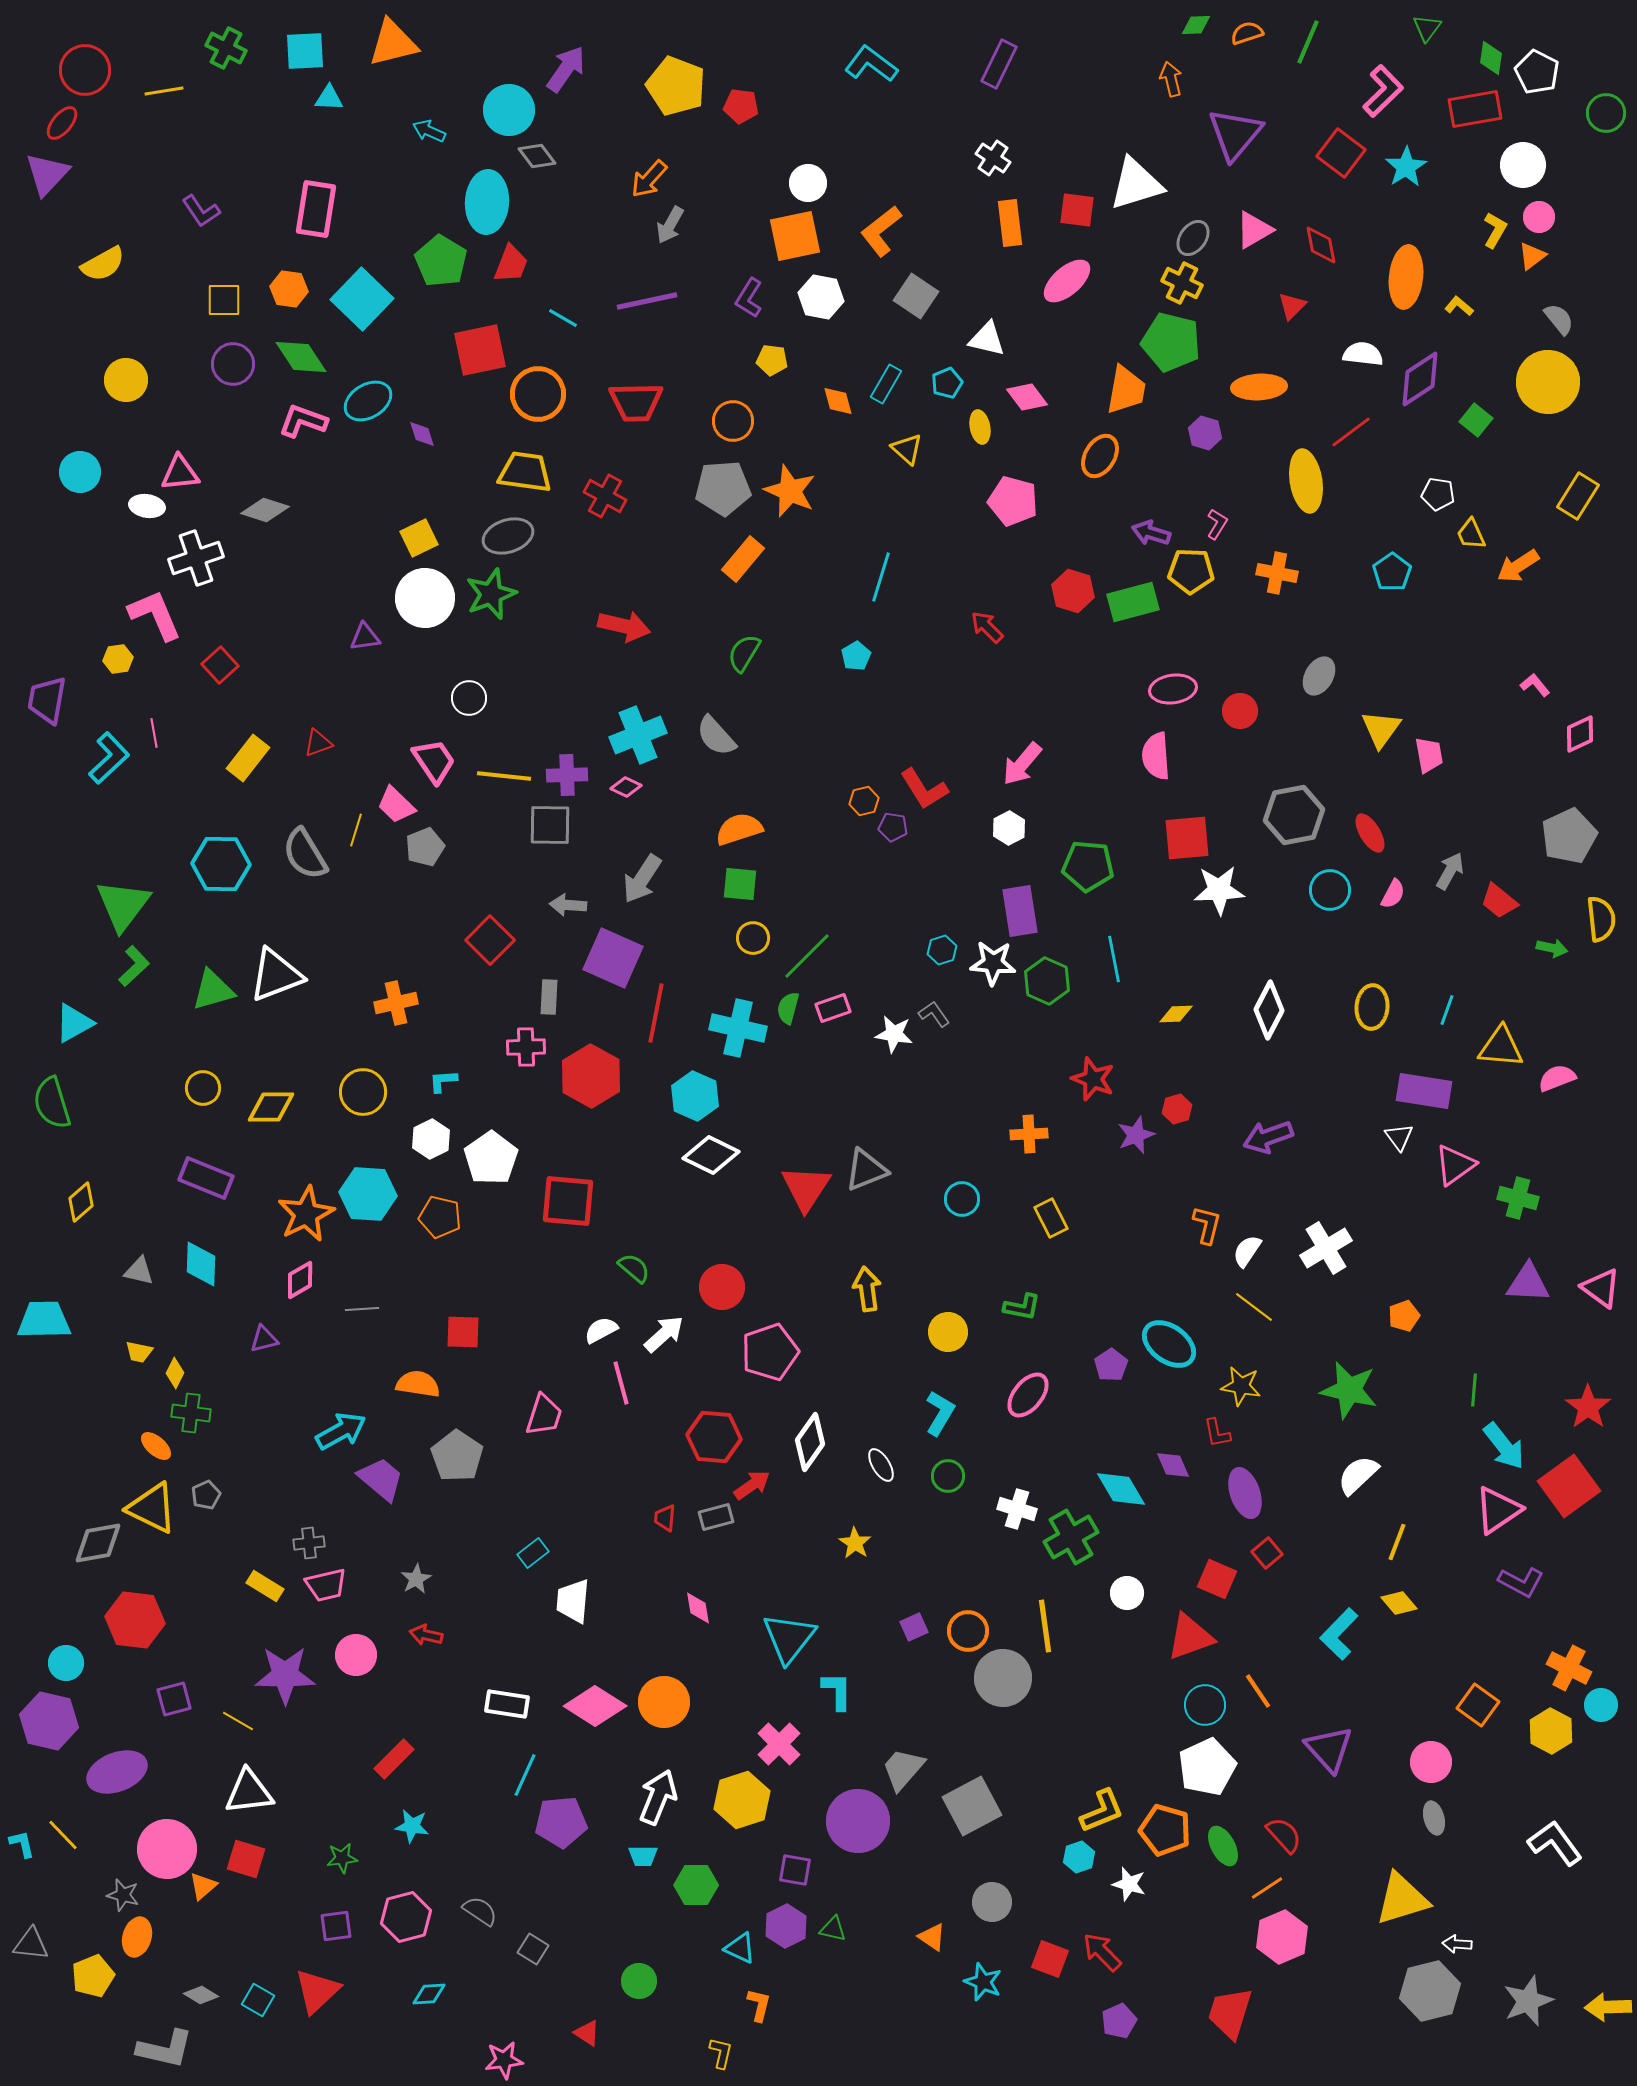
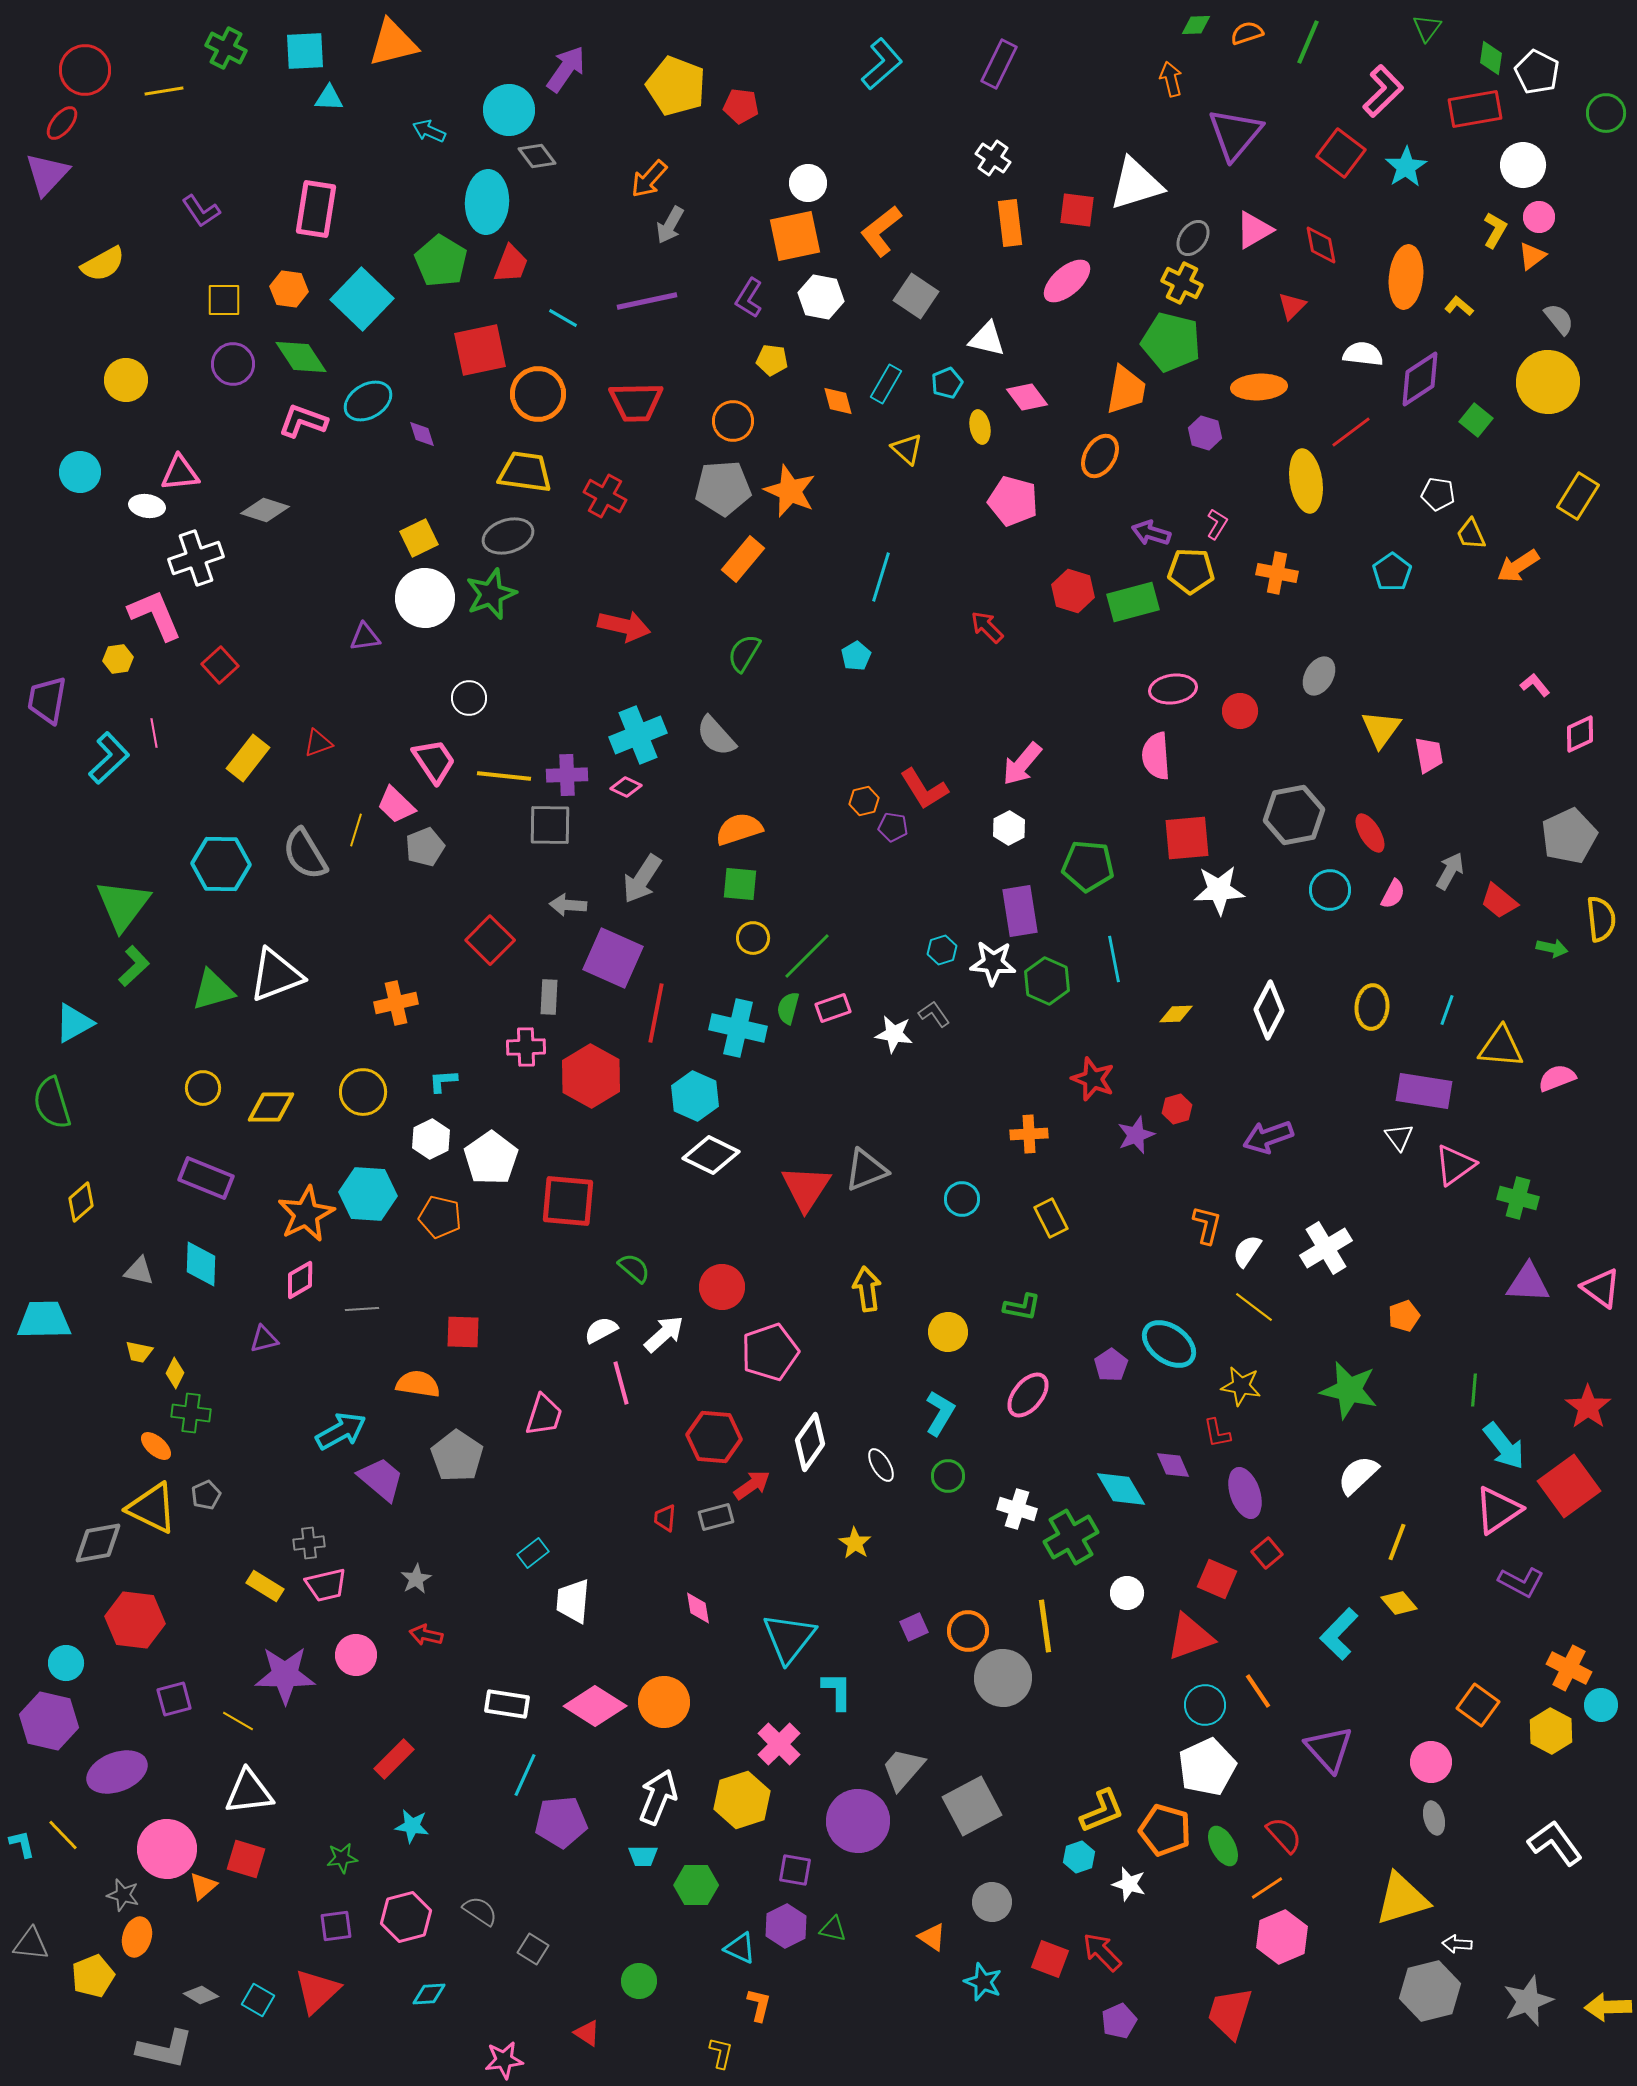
cyan L-shape at (871, 64): moved 11 px right; rotated 102 degrees clockwise
